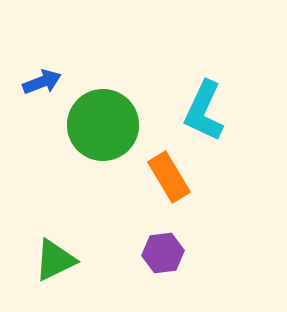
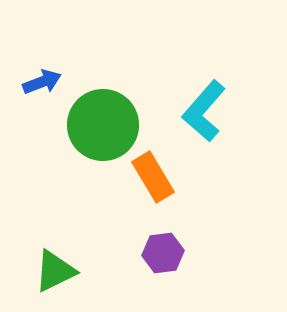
cyan L-shape: rotated 16 degrees clockwise
orange rectangle: moved 16 px left
green triangle: moved 11 px down
